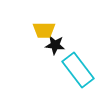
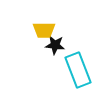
cyan rectangle: rotated 16 degrees clockwise
